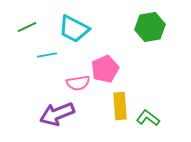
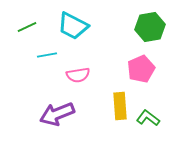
cyan trapezoid: moved 1 px left, 3 px up
pink pentagon: moved 36 px right
pink semicircle: moved 8 px up
